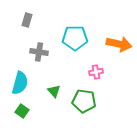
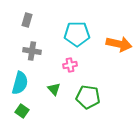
cyan pentagon: moved 2 px right, 4 px up
gray cross: moved 7 px left, 1 px up
pink cross: moved 26 px left, 7 px up
green triangle: moved 2 px up
green pentagon: moved 4 px right, 4 px up
